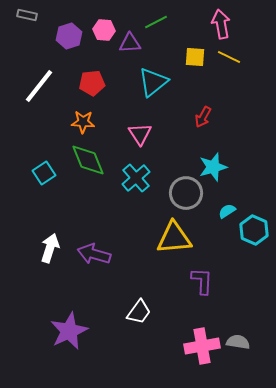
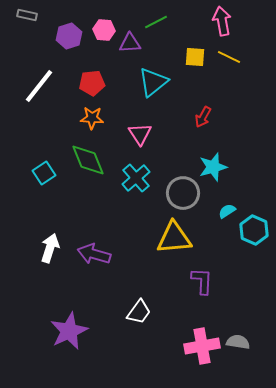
pink arrow: moved 1 px right, 3 px up
orange star: moved 9 px right, 4 px up
gray circle: moved 3 px left
